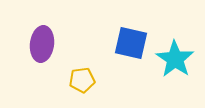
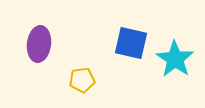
purple ellipse: moved 3 px left
